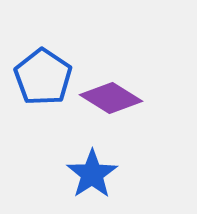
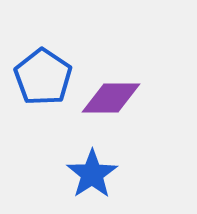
purple diamond: rotated 32 degrees counterclockwise
